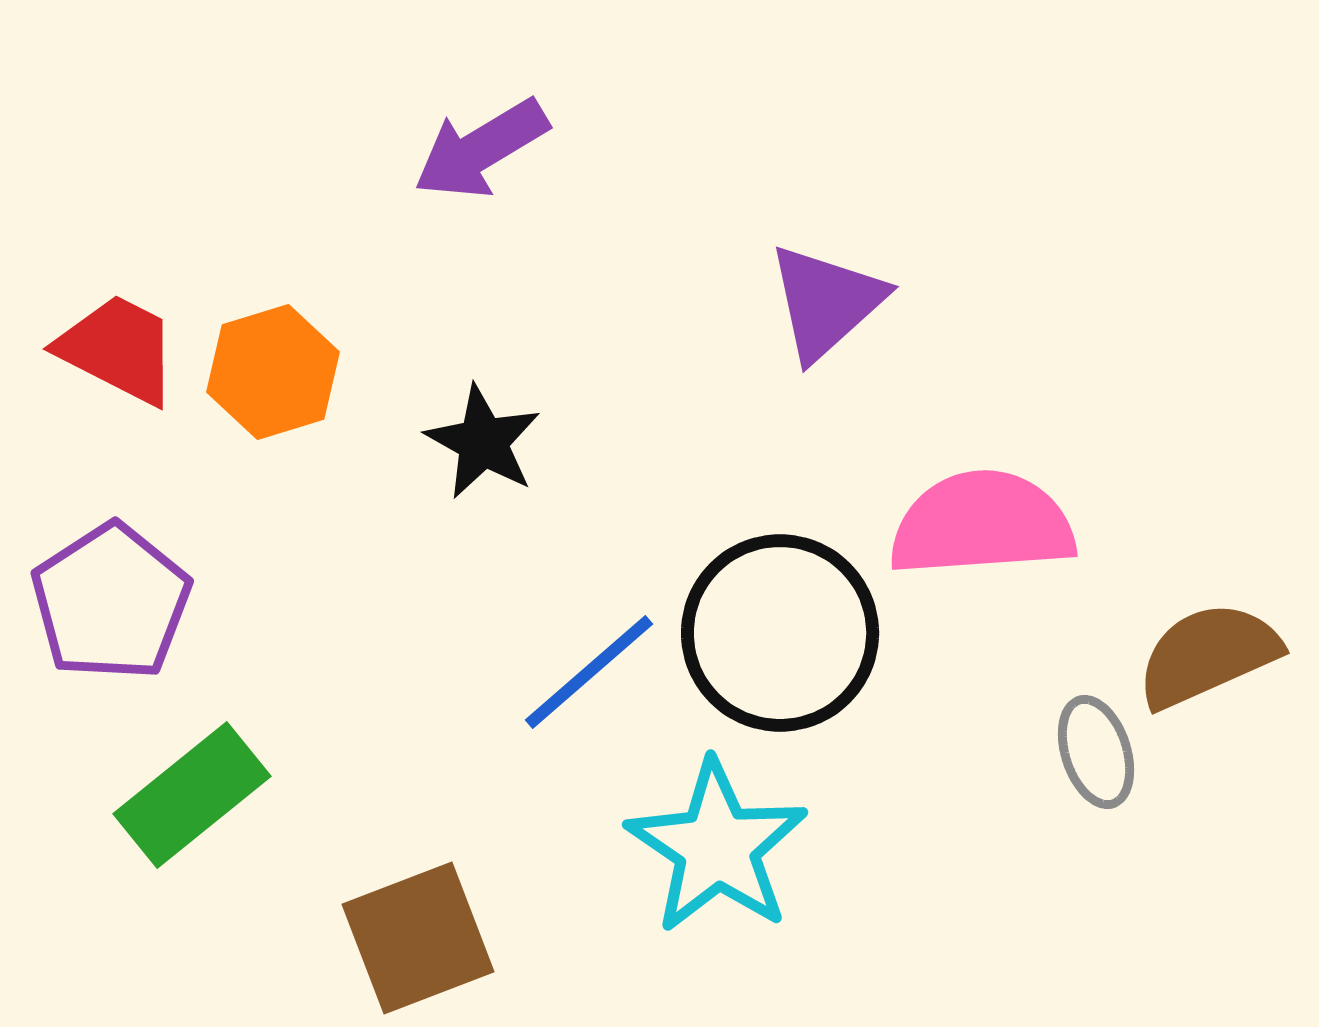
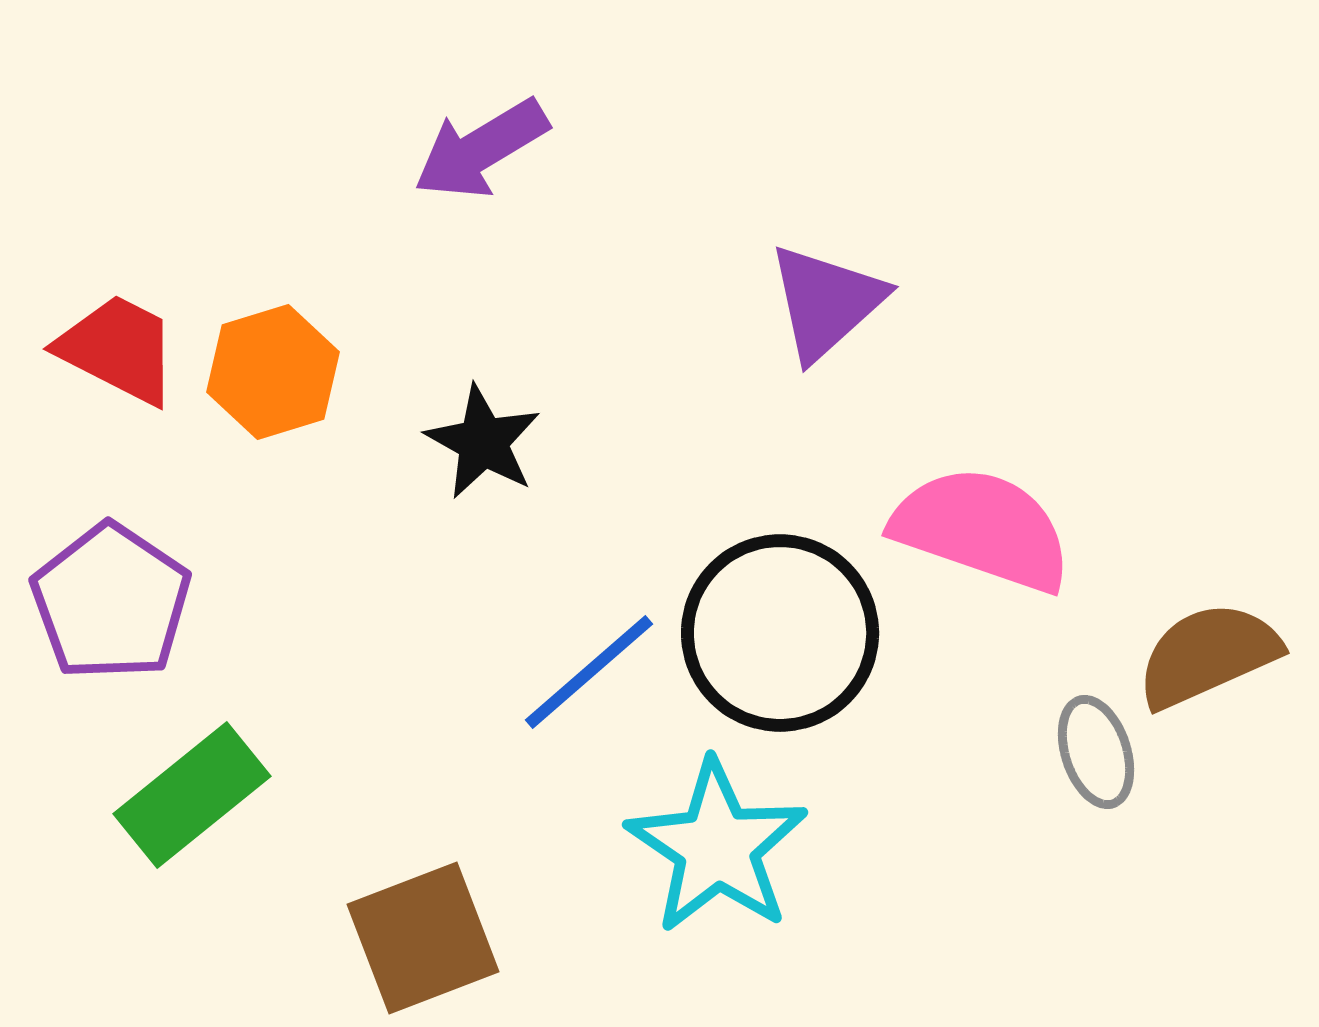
pink semicircle: moved 5 px down; rotated 23 degrees clockwise
purple pentagon: rotated 5 degrees counterclockwise
brown square: moved 5 px right
